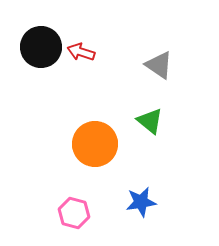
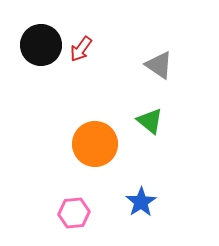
black circle: moved 2 px up
red arrow: moved 3 px up; rotated 72 degrees counterclockwise
blue star: rotated 24 degrees counterclockwise
pink hexagon: rotated 20 degrees counterclockwise
